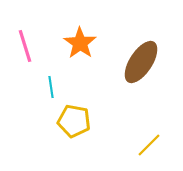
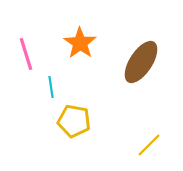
pink line: moved 1 px right, 8 px down
